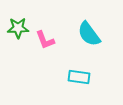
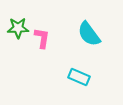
pink L-shape: moved 3 px left, 2 px up; rotated 150 degrees counterclockwise
cyan rectangle: rotated 15 degrees clockwise
